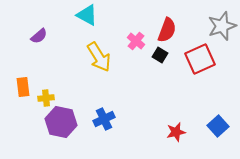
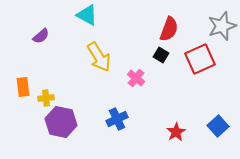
red semicircle: moved 2 px right, 1 px up
purple semicircle: moved 2 px right
pink cross: moved 37 px down
black square: moved 1 px right
blue cross: moved 13 px right
red star: rotated 18 degrees counterclockwise
